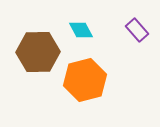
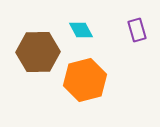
purple rectangle: rotated 25 degrees clockwise
